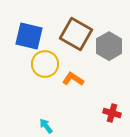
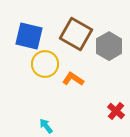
red cross: moved 4 px right, 2 px up; rotated 24 degrees clockwise
